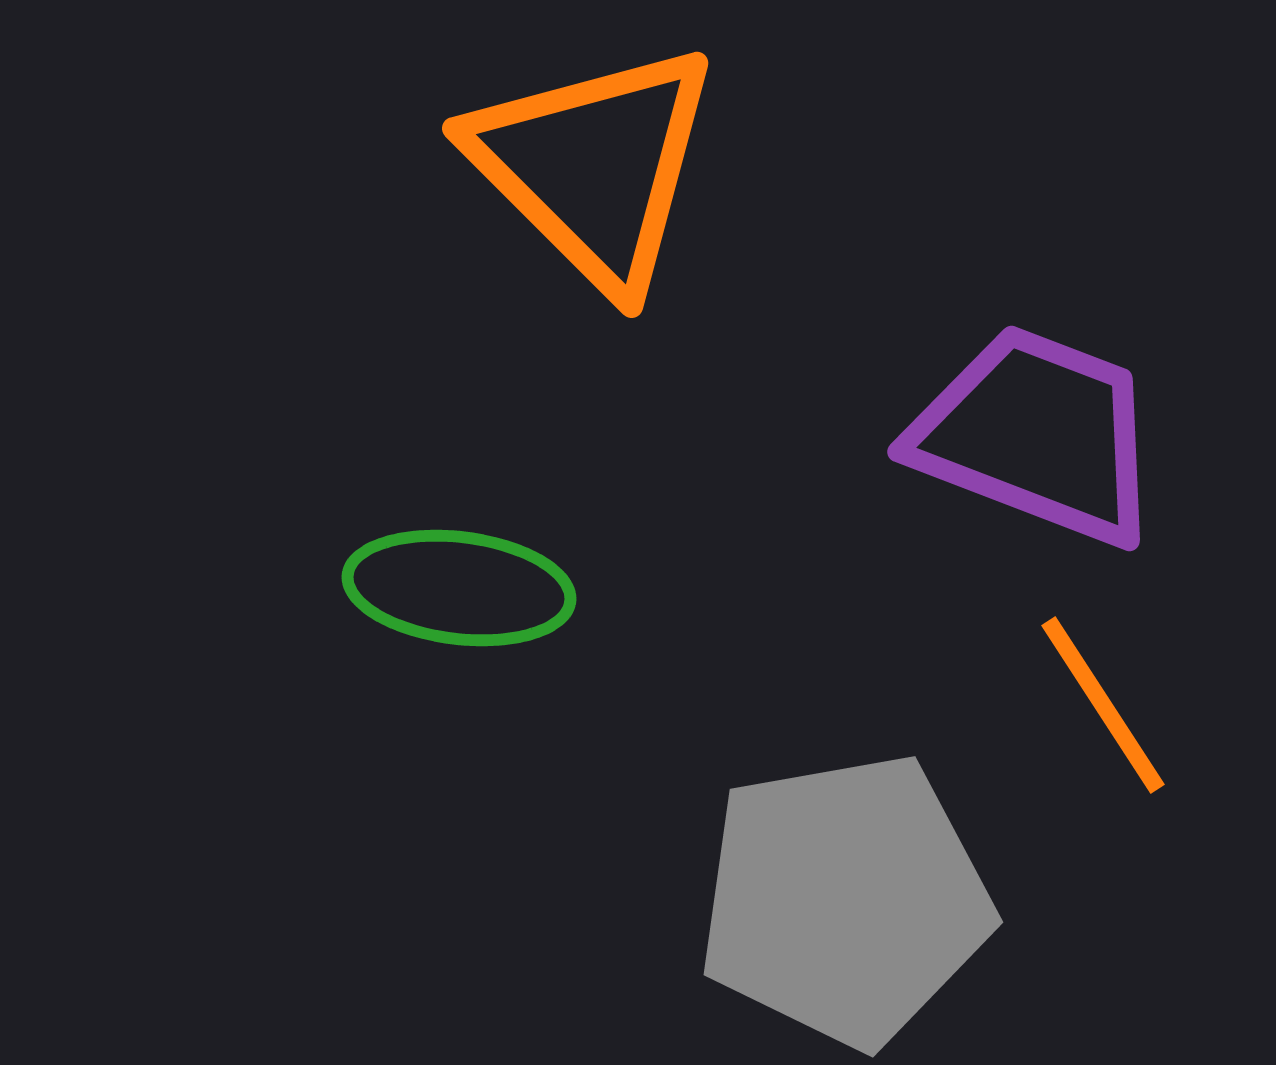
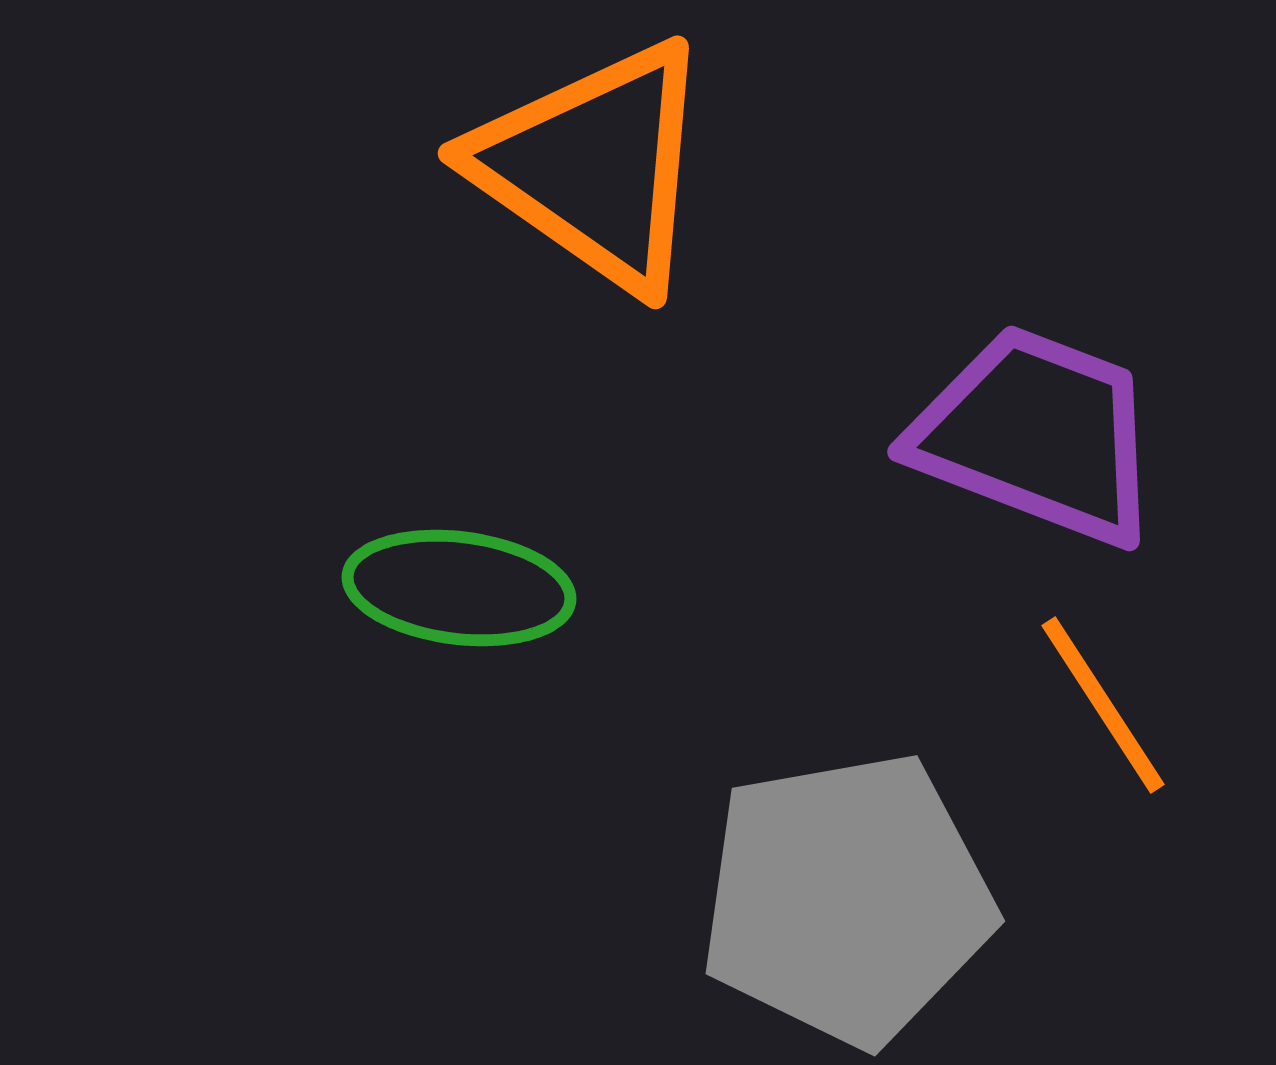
orange triangle: rotated 10 degrees counterclockwise
gray pentagon: moved 2 px right, 1 px up
